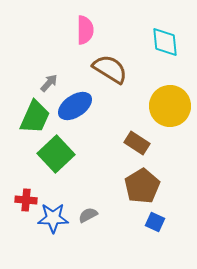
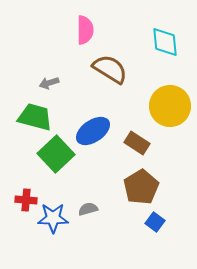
gray arrow: rotated 150 degrees counterclockwise
blue ellipse: moved 18 px right, 25 px down
green trapezoid: rotated 99 degrees counterclockwise
brown pentagon: moved 1 px left, 1 px down
gray semicircle: moved 6 px up; rotated 12 degrees clockwise
blue square: rotated 12 degrees clockwise
